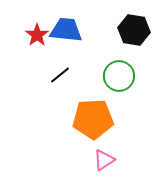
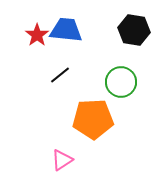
green circle: moved 2 px right, 6 px down
pink triangle: moved 42 px left
